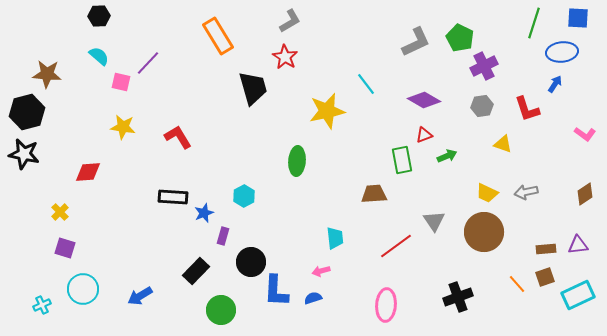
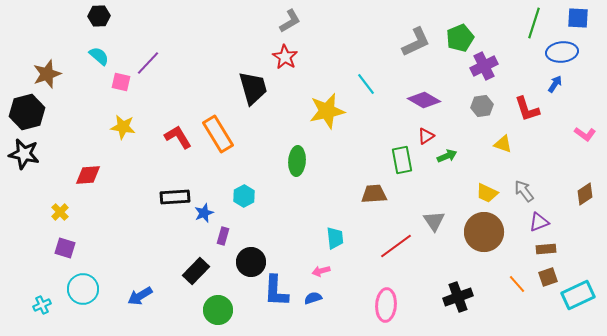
orange rectangle at (218, 36): moved 98 px down
green pentagon at (460, 38): rotated 24 degrees clockwise
brown star at (47, 74): rotated 24 degrees counterclockwise
red triangle at (424, 135): moved 2 px right, 1 px down; rotated 12 degrees counterclockwise
red diamond at (88, 172): moved 3 px down
gray arrow at (526, 192): moved 2 px left, 1 px up; rotated 65 degrees clockwise
black rectangle at (173, 197): moved 2 px right; rotated 8 degrees counterclockwise
purple triangle at (578, 245): moved 39 px left, 23 px up; rotated 15 degrees counterclockwise
brown square at (545, 277): moved 3 px right
green circle at (221, 310): moved 3 px left
